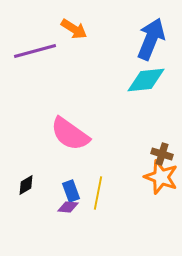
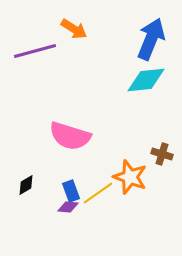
pink semicircle: moved 2 px down; rotated 18 degrees counterclockwise
orange star: moved 31 px left
yellow line: rotated 44 degrees clockwise
